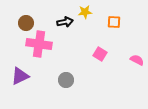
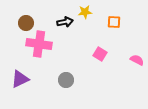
purple triangle: moved 3 px down
